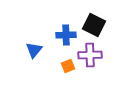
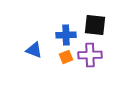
black square: moved 1 px right; rotated 20 degrees counterclockwise
blue triangle: rotated 48 degrees counterclockwise
orange square: moved 2 px left, 9 px up
